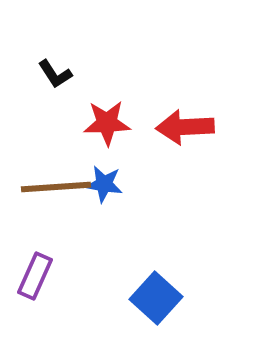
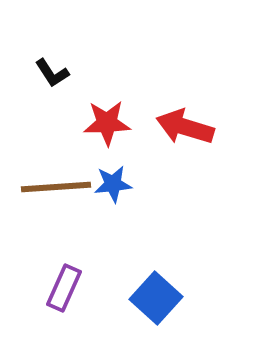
black L-shape: moved 3 px left, 1 px up
red arrow: rotated 20 degrees clockwise
blue star: moved 9 px right; rotated 15 degrees counterclockwise
purple rectangle: moved 29 px right, 12 px down
